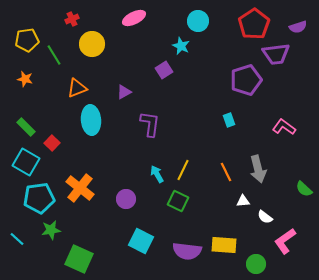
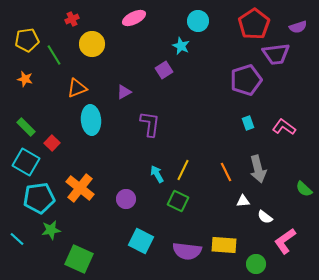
cyan rectangle at (229, 120): moved 19 px right, 3 px down
